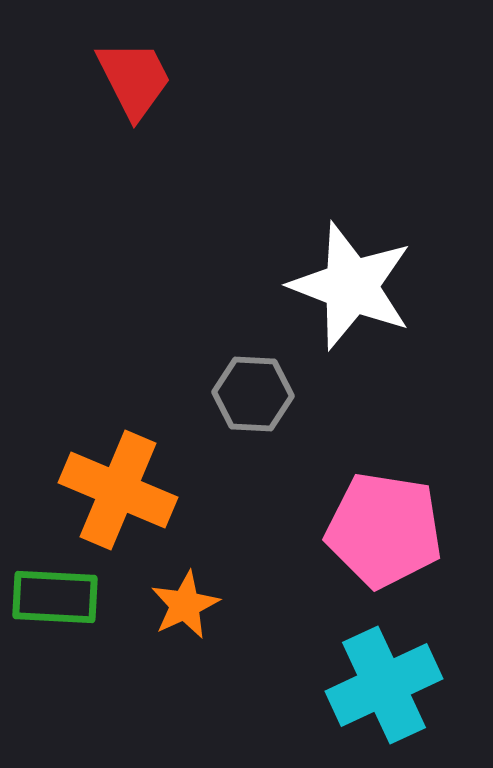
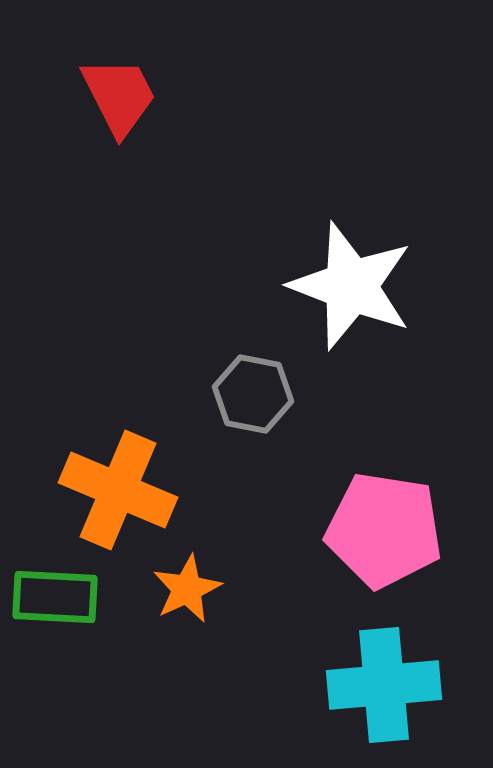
red trapezoid: moved 15 px left, 17 px down
gray hexagon: rotated 8 degrees clockwise
orange star: moved 2 px right, 16 px up
cyan cross: rotated 20 degrees clockwise
